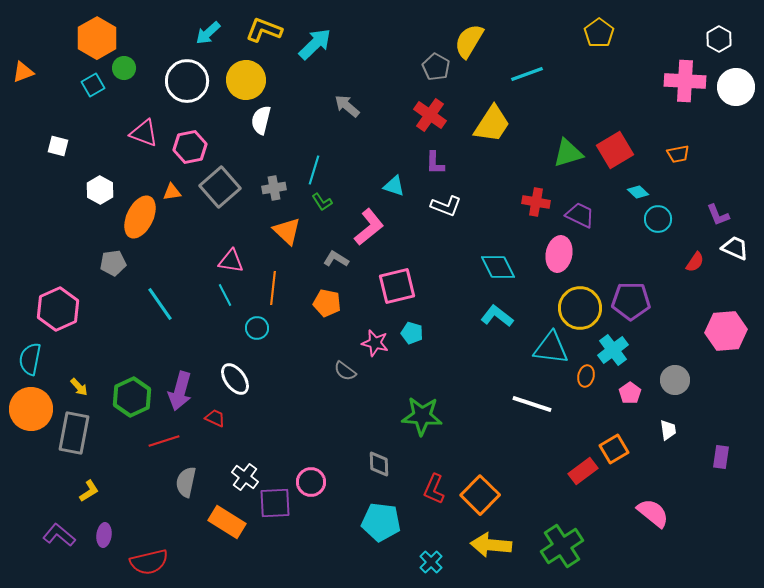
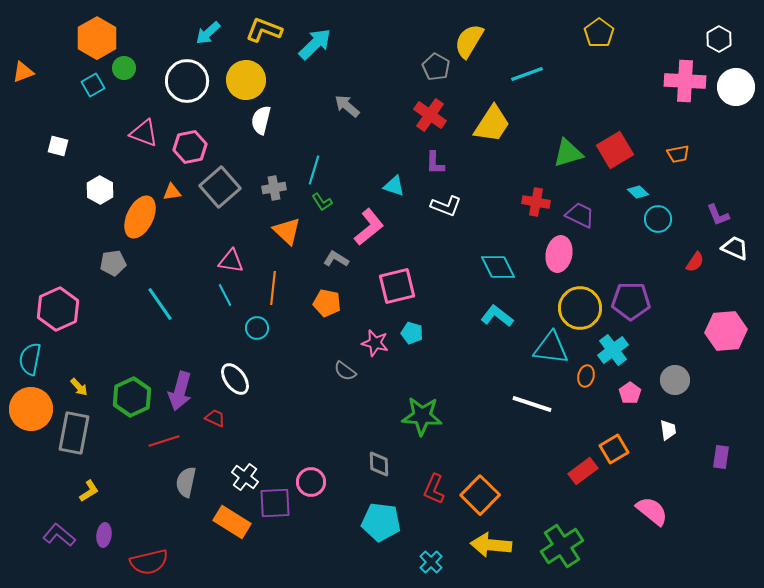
pink semicircle at (653, 513): moved 1 px left, 2 px up
orange rectangle at (227, 522): moved 5 px right
